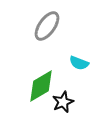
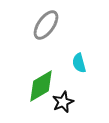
gray ellipse: moved 1 px left, 1 px up
cyan semicircle: rotated 54 degrees clockwise
